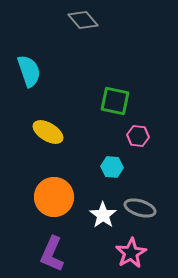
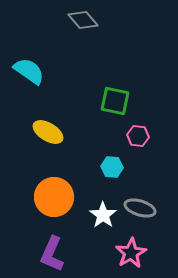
cyan semicircle: rotated 36 degrees counterclockwise
